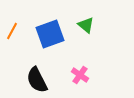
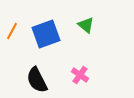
blue square: moved 4 px left
